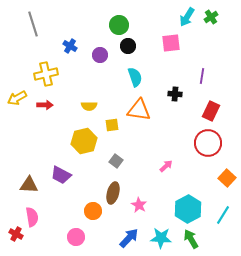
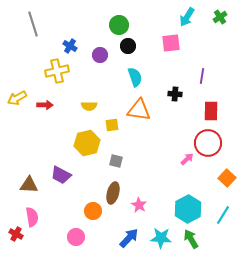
green cross: moved 9 px right
yellow cross: moved 11 px right, 3 px up
red rectangle: rotated 24 degrees counterclockwise
yellow hexagon: moved 3 px right, 2 px down
gray square: rotated 24 degrees counterclockwise
pink arrow: moved 21 px right, 7 px up
